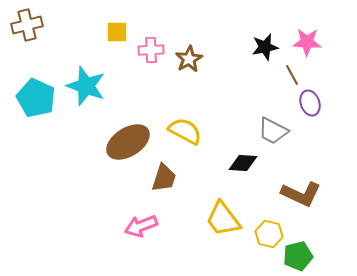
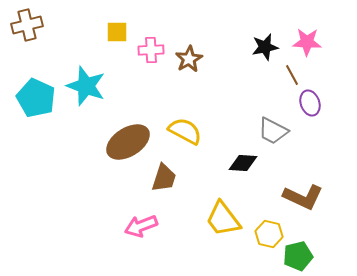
brown L-shape: moved 2 px right, 3 px down
